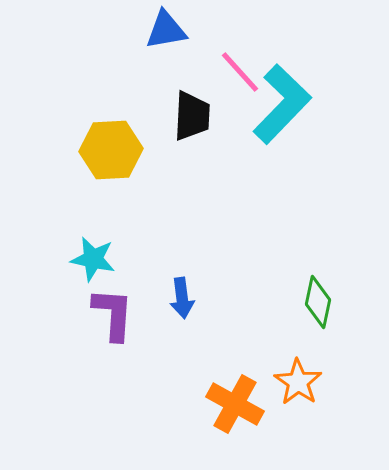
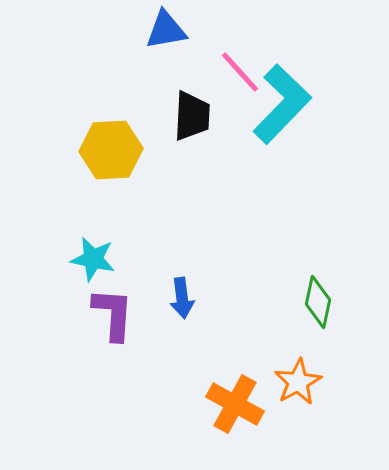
orange star: rotated 9 degrees clockwise
